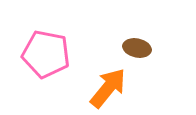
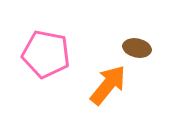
orange arrow: moved 3 px up
